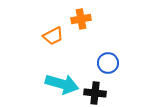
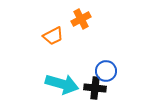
orange cross: rotated 18 degrees counterclockwise
blue circle: moved 2 px left, 8 px down
black cross: moved 5 px up
